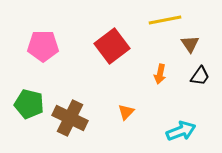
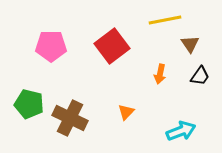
pink pentagon: moved 8 px right
